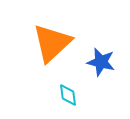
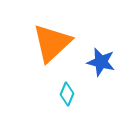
cyan diamond: moved 1 px left, 1 px up; rotated 30 degrees clockwise
